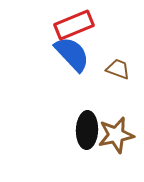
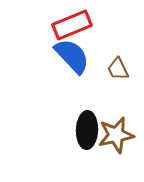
red rectangle: moved 2 px left
blue semicircle: moved 2 px down
brown trapezoid: rotated 135 degrees counterclockwise
